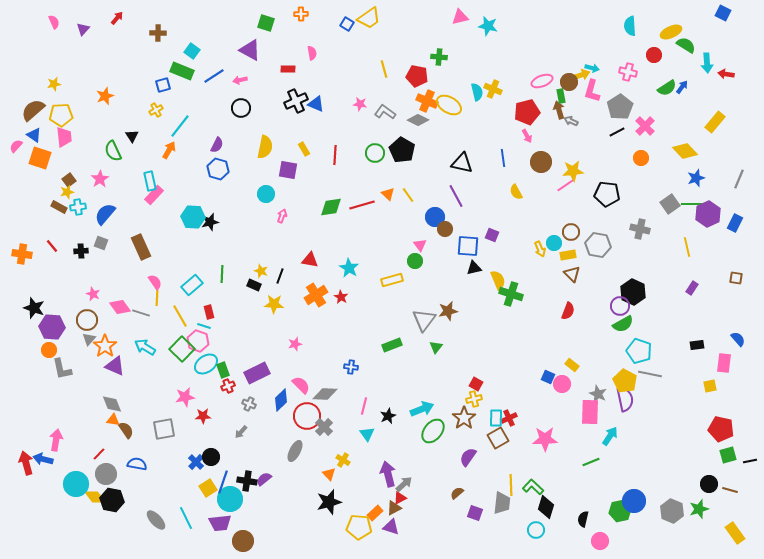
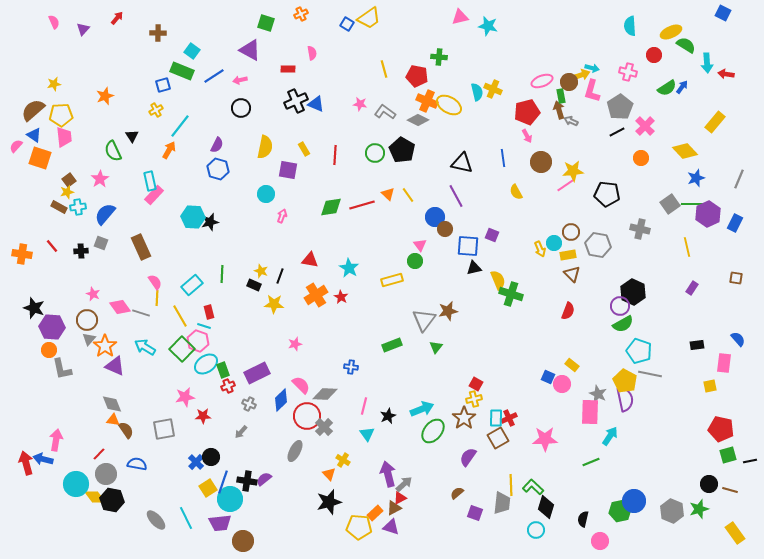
orange cross at (301, 14): rotated 24 degrees counterclockwise
